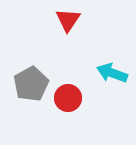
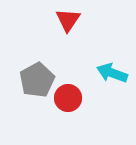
gray pentagon: moved 6 px right, 4 px up
